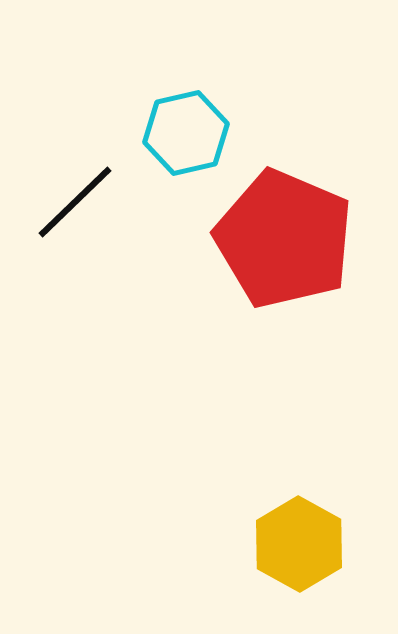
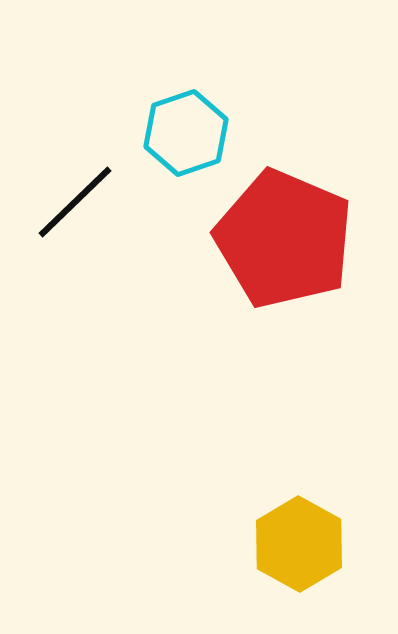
cyan hexagon: rotated 6 degrees counterclockwise
